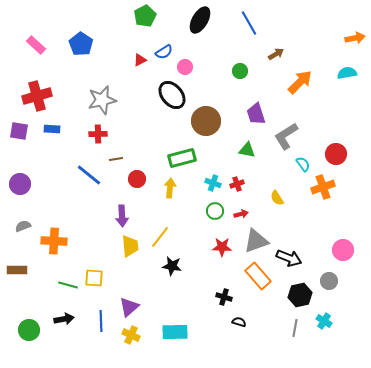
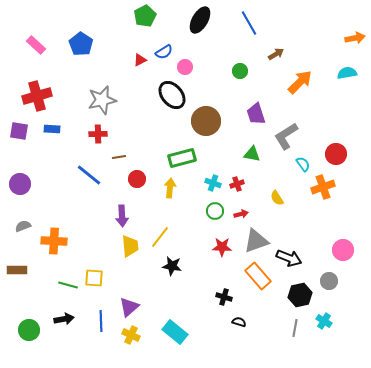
green triangle at (247, 150): moved 5 px right, 4 px down
brown line at (116, 159): moved 3 px right, 2 px up
cyan rectangle at (175, 332): rotated 40 degrees clockwise
